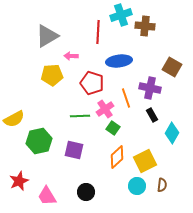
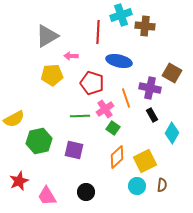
blue ellipse: rotated 20 degrees clockwise
brown square: moved 6 px down
